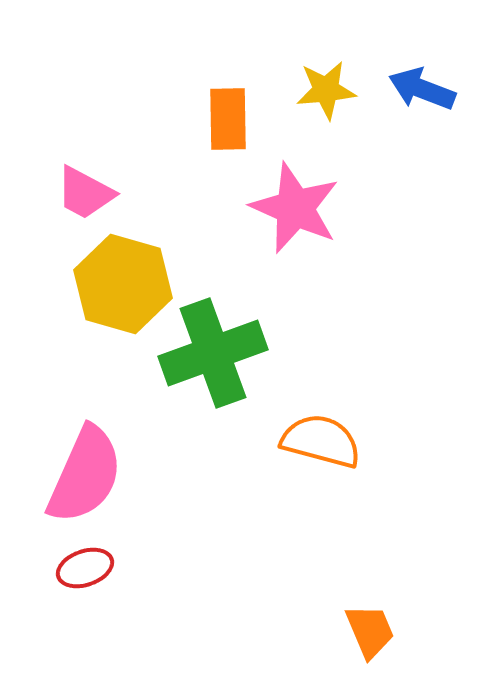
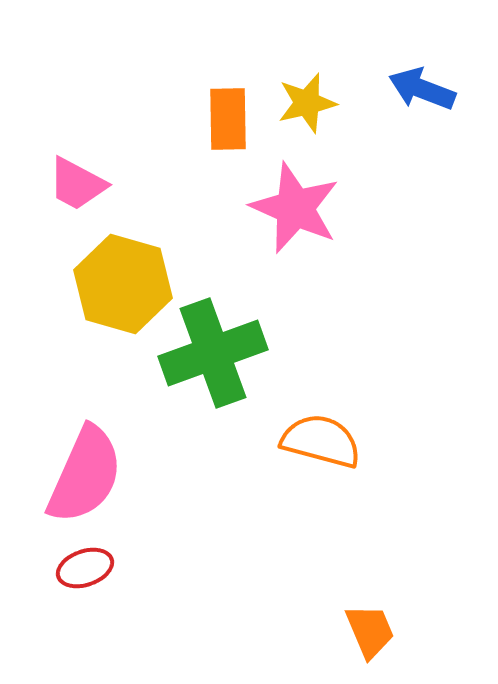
yellow star: moved 19 px left, 13 px down; rotated 8 degrees counterclockwise
pink trapezoid: moved 8 px left, 9 px up
